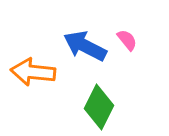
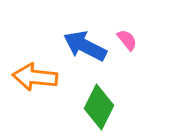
orange arrow: moved 2 px right, 5 px down
